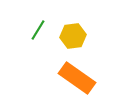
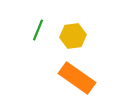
green line: rotated 10 degrees counterclockwise
